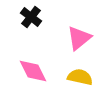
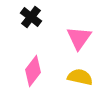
pink triangle: rotated 16 degrees counterclockwise
pink diamond: rotated 64 degrees clockwise
